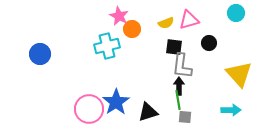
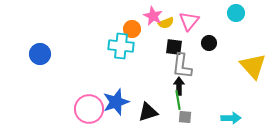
pink star: moved 34 px right
pink triangle: moved 1 px down; rotated 35 degrees counterclockwise
cyan cross: moved 14 px right; rotated 20 degrees clockwise
yellow triangle: moved 14 px right, 8 px up
blue star: rotated 16 degrees clockwise
cyan arrow: moved 8 px down
